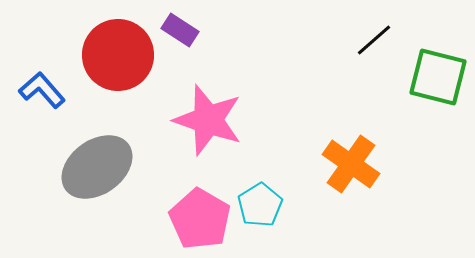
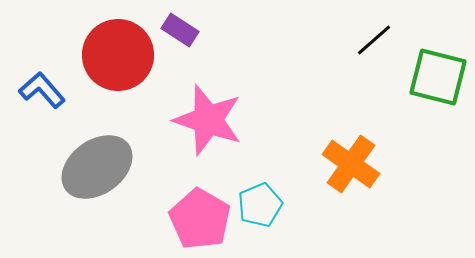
cyan pentagon: rotated 9 degrees clockwise
